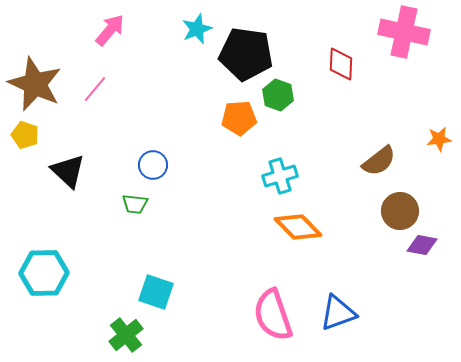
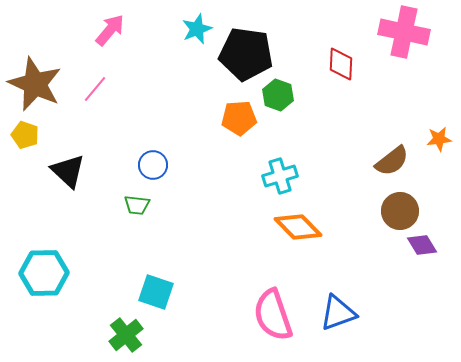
brown semicircle: moved 13 px right
green trapezoid: moved 2 px right, 1 px down
purple diamond: rotated 48 degrees clockwise
